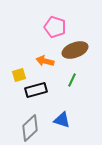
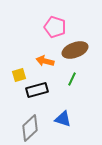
green line: moved 1 px up
black rectangle: moved 1 px right
blue triangle: moved 1 px right, 1 px up
